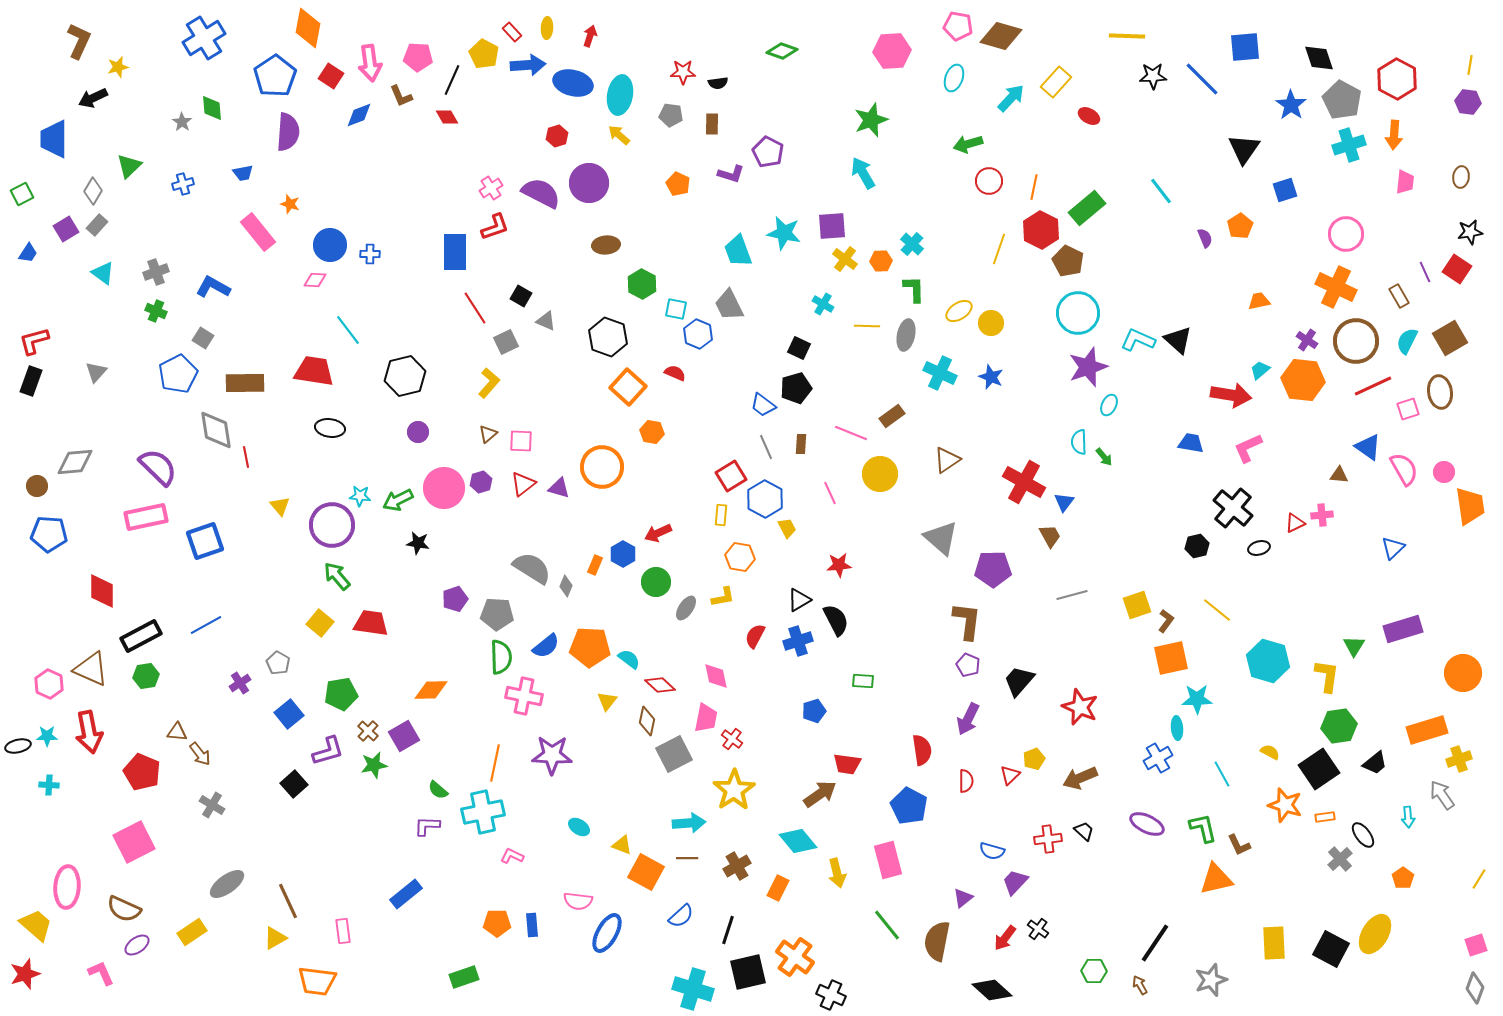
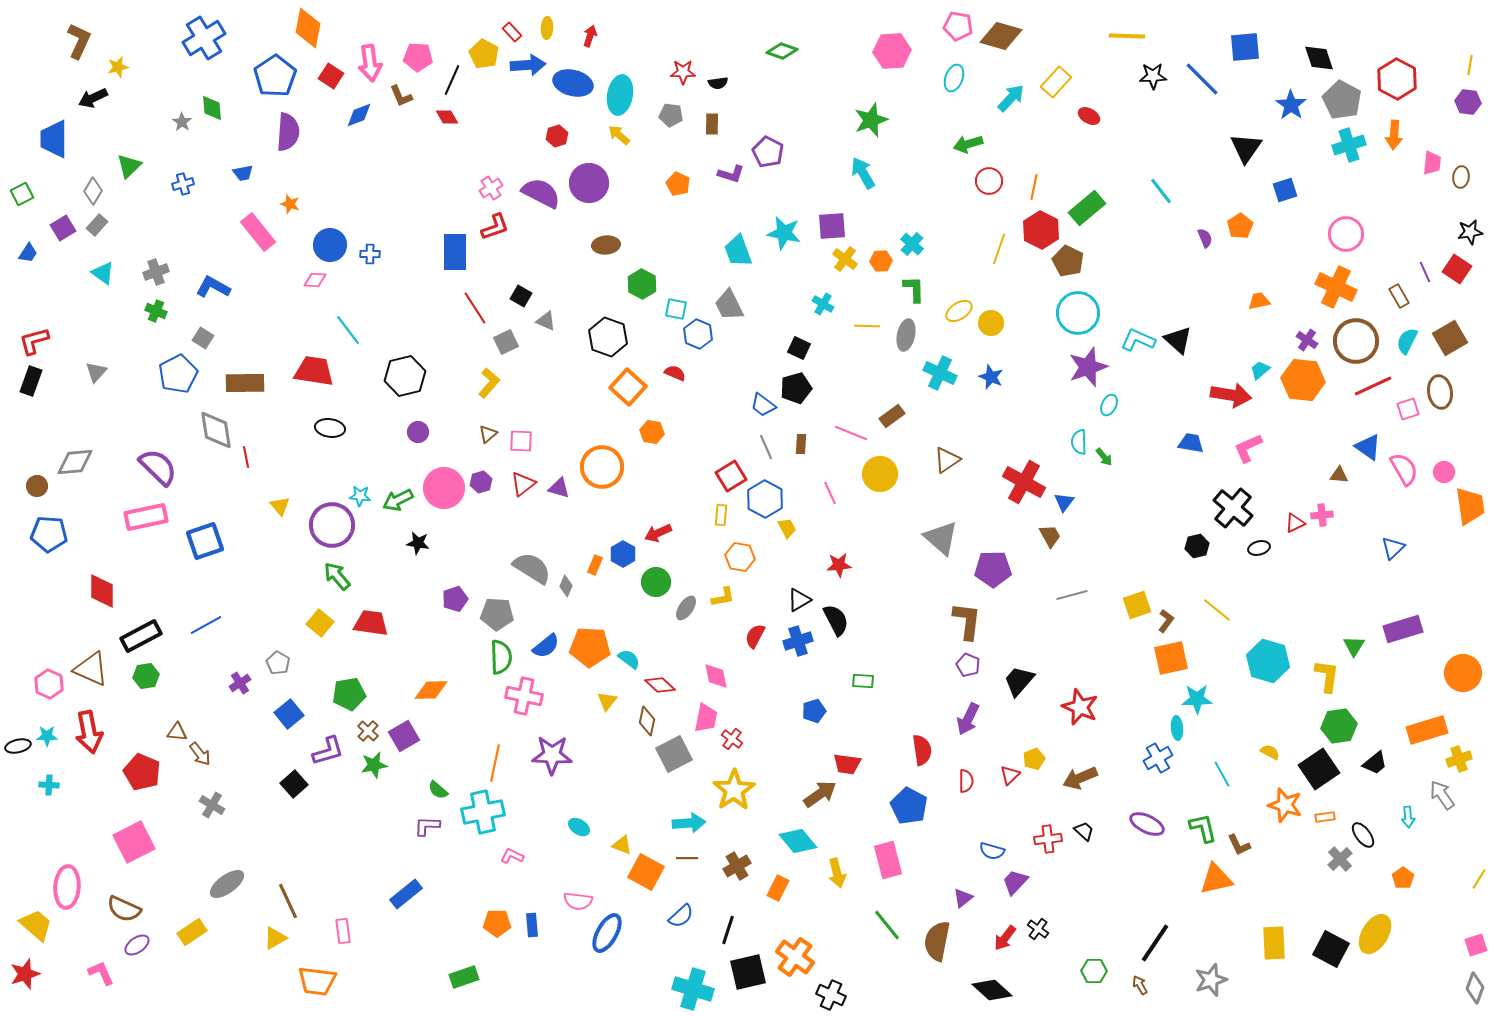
black triangle at (1244, 149): moved 2 px right, 1 px up
pink trapezoid at (1405, 182): moved 27 px right, 19 px up
purple square at (66, 229): moved 3 px left, 1 px up
green pentagon at (341, 694): moved 8 px right
